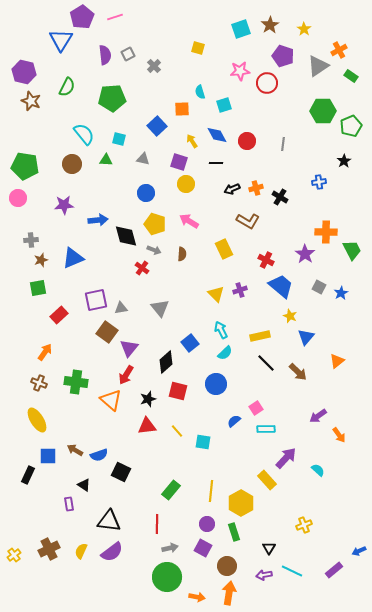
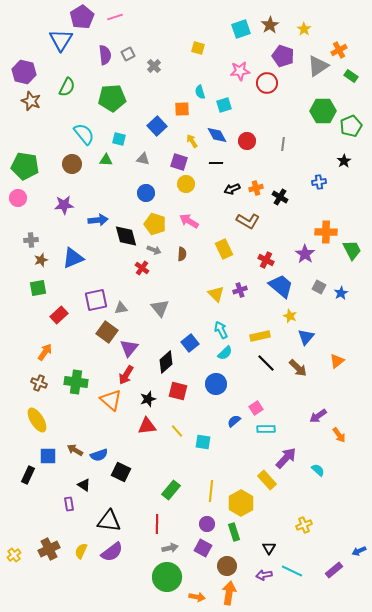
brown arrow at (298, 372): moved 4 px up
